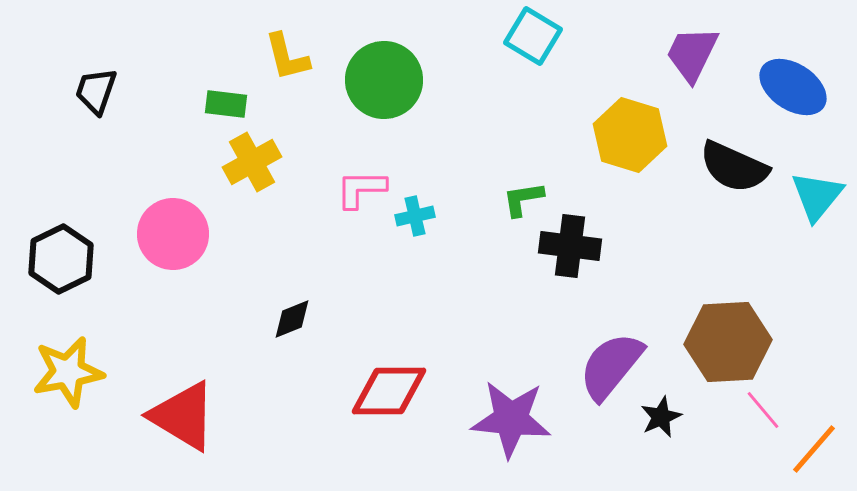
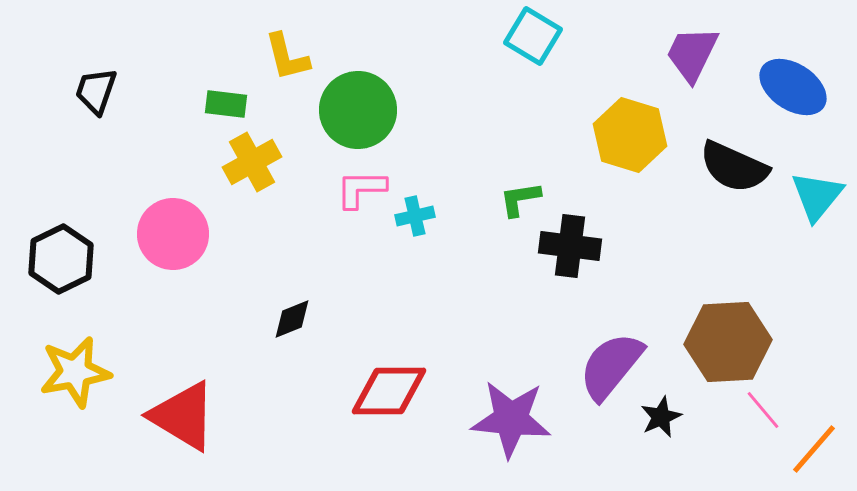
green circle: moved 26 px left, 30 px down
green L-shape: moved 3 px left
yellow star: moved 7 px right
